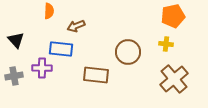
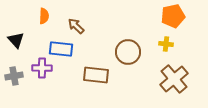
orange semicircle: moved 5 px left, 5 px down
brown arrow: rotated 66 degrees clockwise
